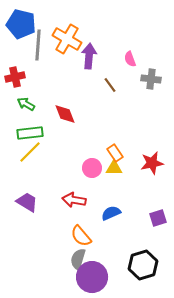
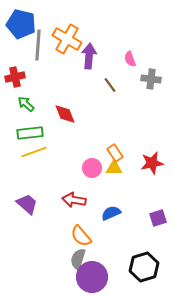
green arrow: rotated 12 degrees clockwise
yellow line: moved 4 px right; rotated 25 degrees clockwise
purple trapezoid: moved 2 px down; rotated 10 degrees clockwise
black hexagon: moved 1 px right, 2 px down
